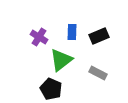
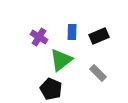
gray rectangle: rotated 18 degrees clockwise
